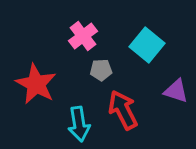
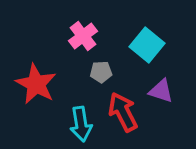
gray pentagon: moved 2 px down
purple triangle: moved 15 px left
red arrow: moved 2 px down
cyan arrow: moved 2 px right
